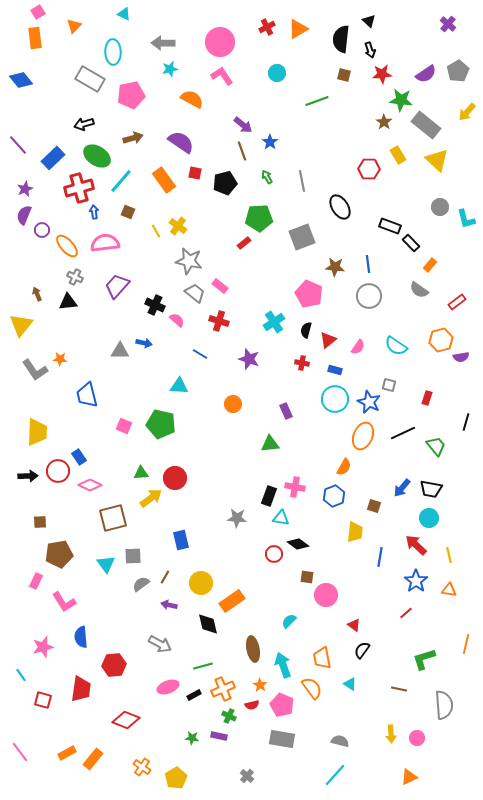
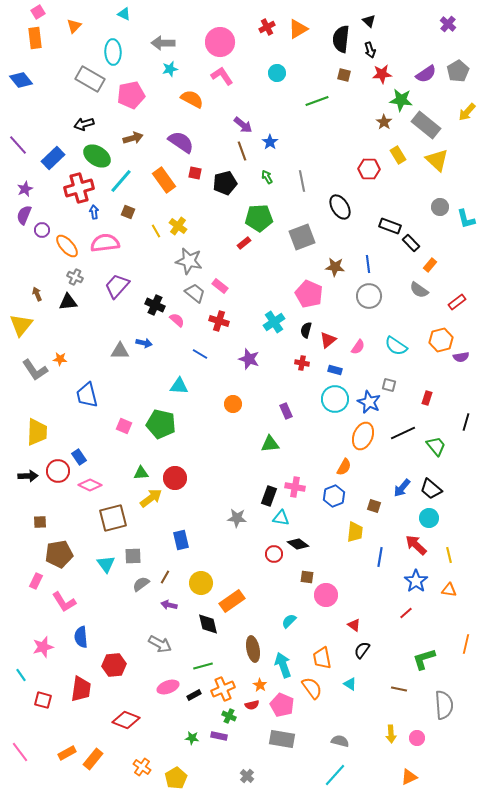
black trapezoid at (431, 489): rotated 30 degrees clockwise
